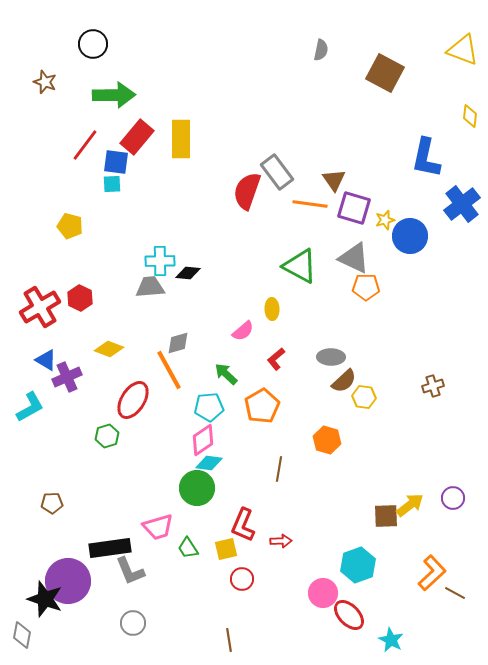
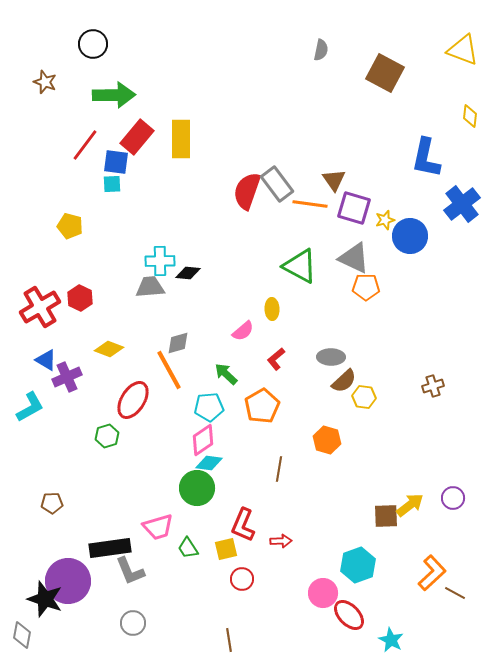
gray rectangle at (277, 172): moved 12 px down
